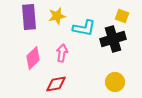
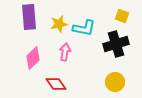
yellow star: moved 2 px right, 8 px down
black cross: moved 3 px right, 5 px down
pink arrow: moved 3 px right, 1 px up
red diamond: rotated 65 degrees clockwise
